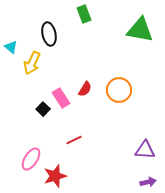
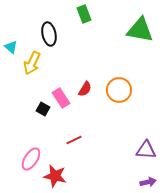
black square: rotated 16 degrees counterclockwise
purple triangle: moved 1 px right
red star: rotated 30 degrees clockwise
